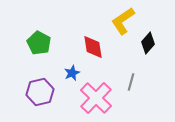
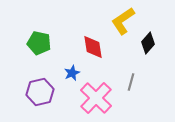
green pentagon: rotated 15 degrees counterclockwise
